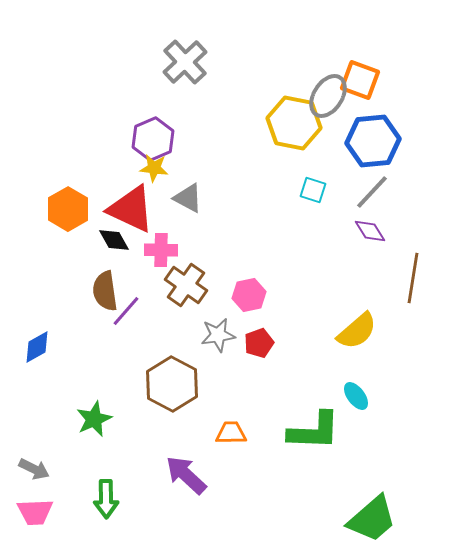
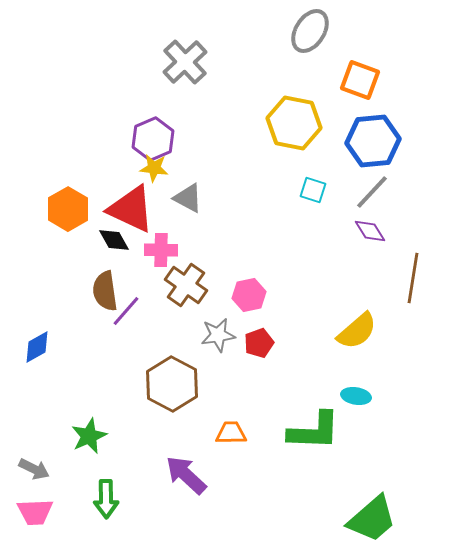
gray ellipse: moved 18 px left, 65 px up
cyan ellipse: rotated 44 degrees counterclockwise
green star: moved 5 px left, 17 px down
